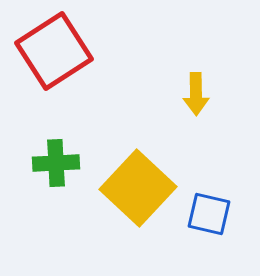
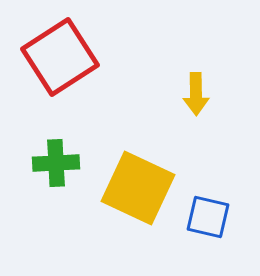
red square: moved 6 px right, 6 px down
yellow square: rotated 18 degrees counterclockwise
blue square: moved 1 px left, 3 px down
